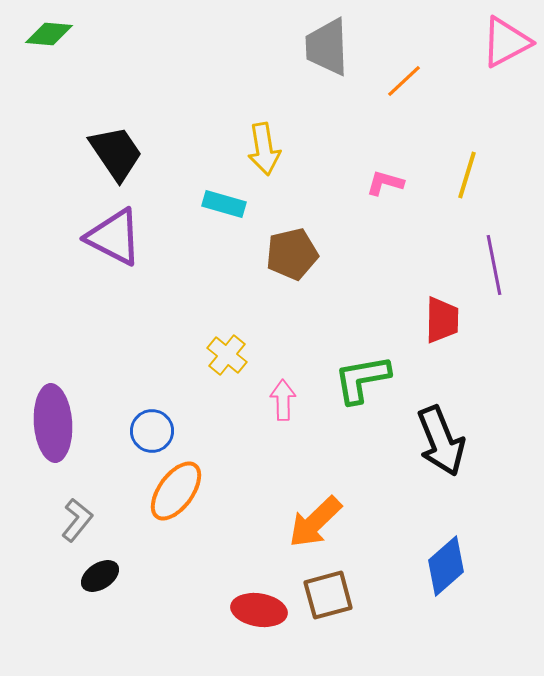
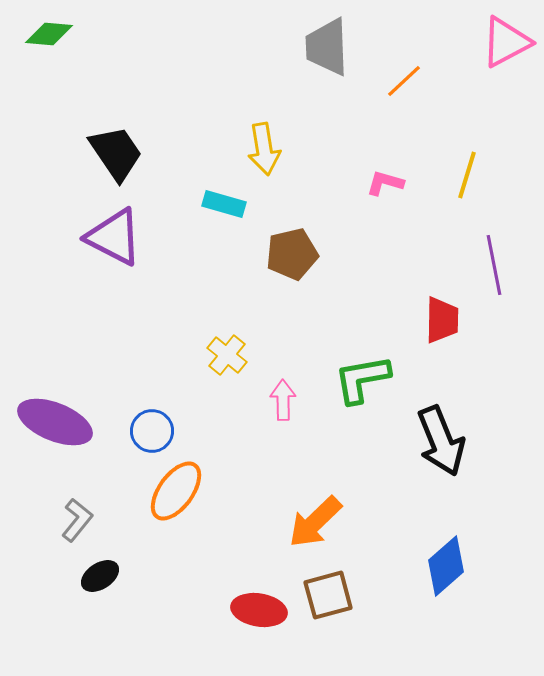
purple ellipse: moved 2 px right, 1 px up; rotated 64 degrees counterclockwise
